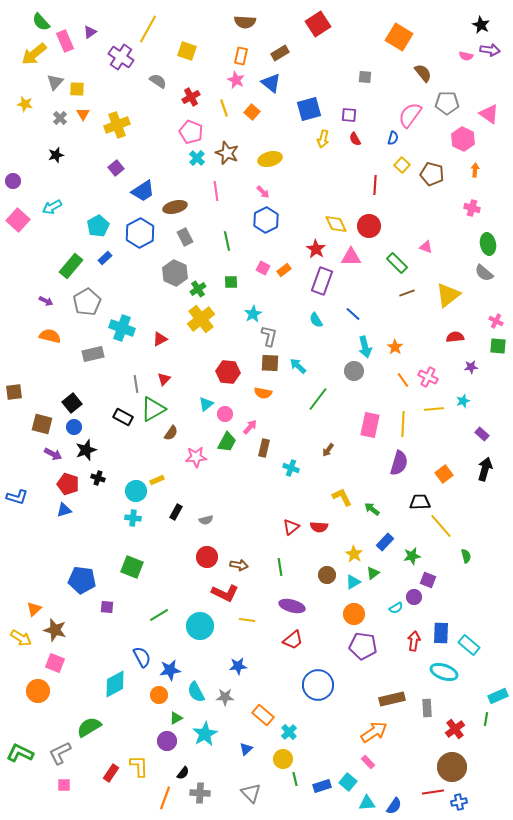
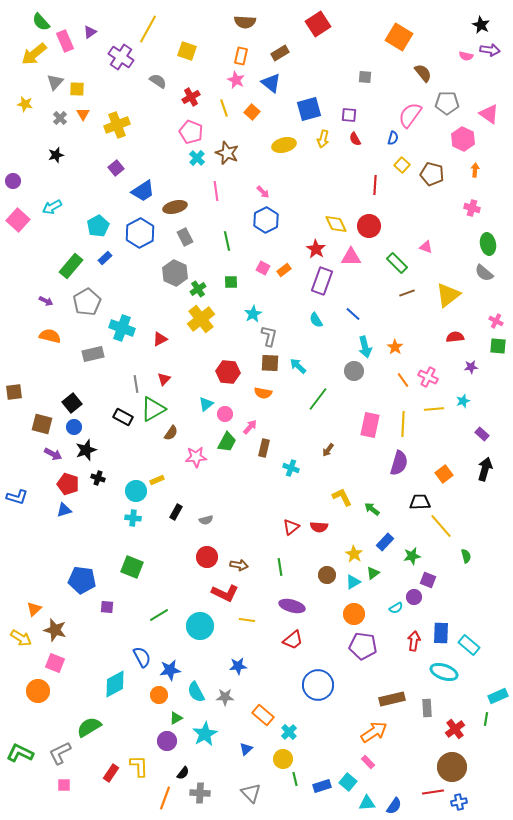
yellow ellipse at (270, 159): moved 14 px right, 14 px up
